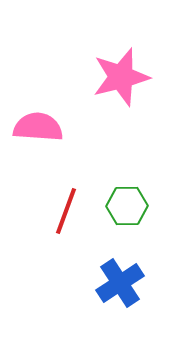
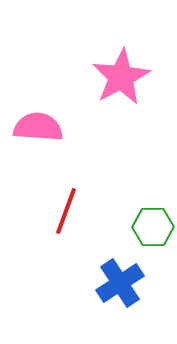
pink star: rotated 14 degrees counterclockwise
green hexagon: moved 26 px right, 21 px down
